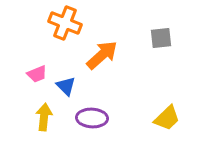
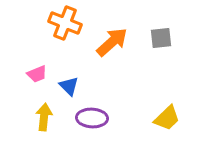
orange arrow: moved 10 px right, 13 px up
blue triangle: moved 3 px right
